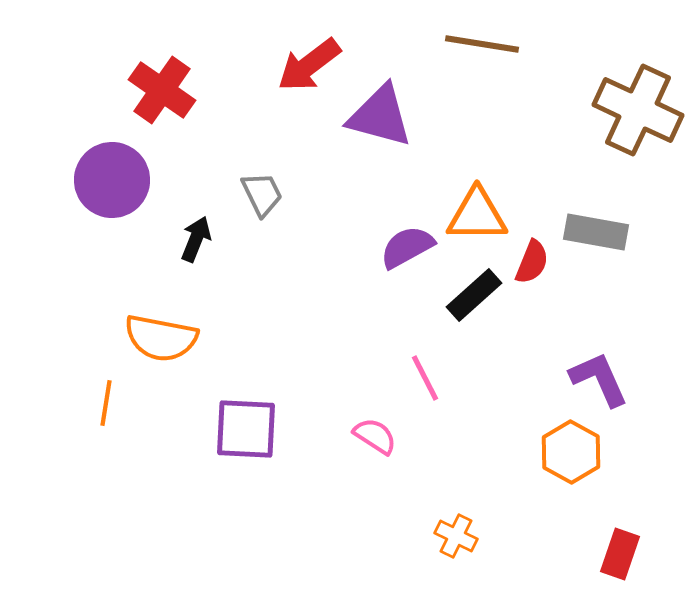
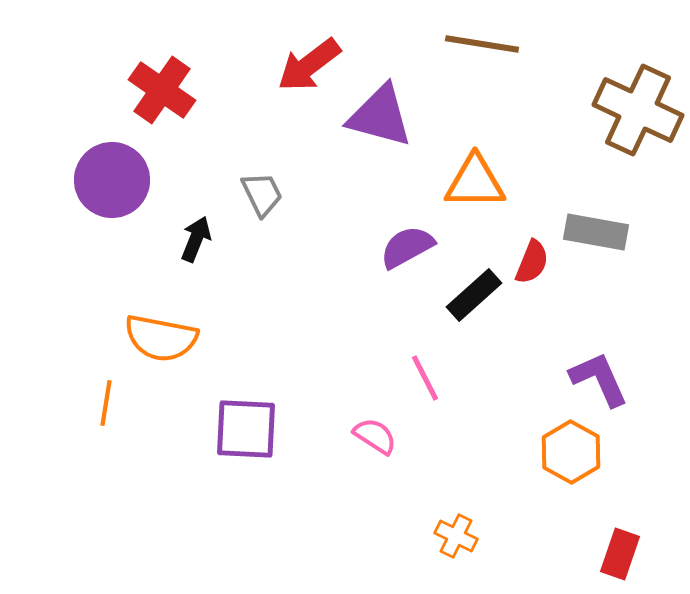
orange triangle: moved 2 px left, 33 px up
